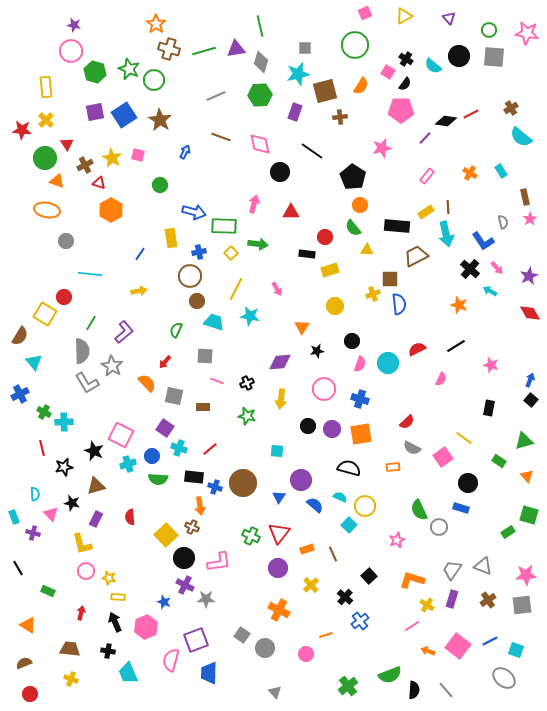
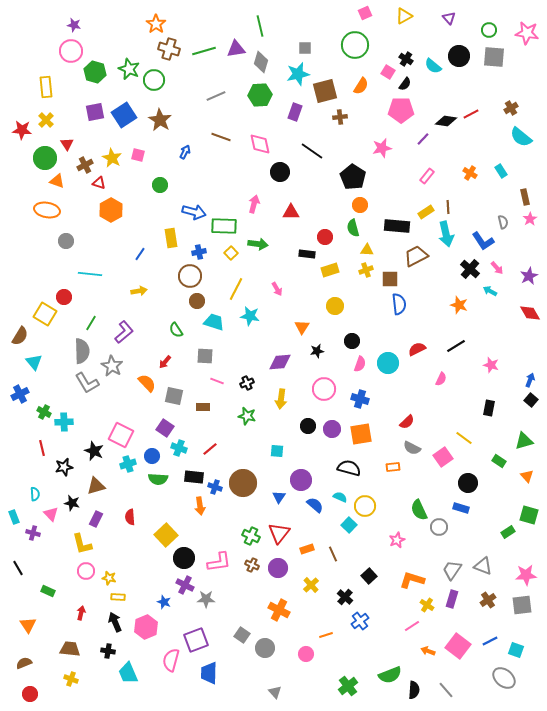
purple line at (425, 138): moved 2 px left, 1 px down
green semicircle at (353, 228): rotated 24 degrees clockwise
yellow cross at (373, 294): moved 7 px left, 24 px up
green semicircle at (176, 330): rotated 56 degrees counterclockwise
brown cross at (192, 527): moved 60 px right, 38 px down
orange triangle at (28, 625): rotated 24 degrees clockwise
